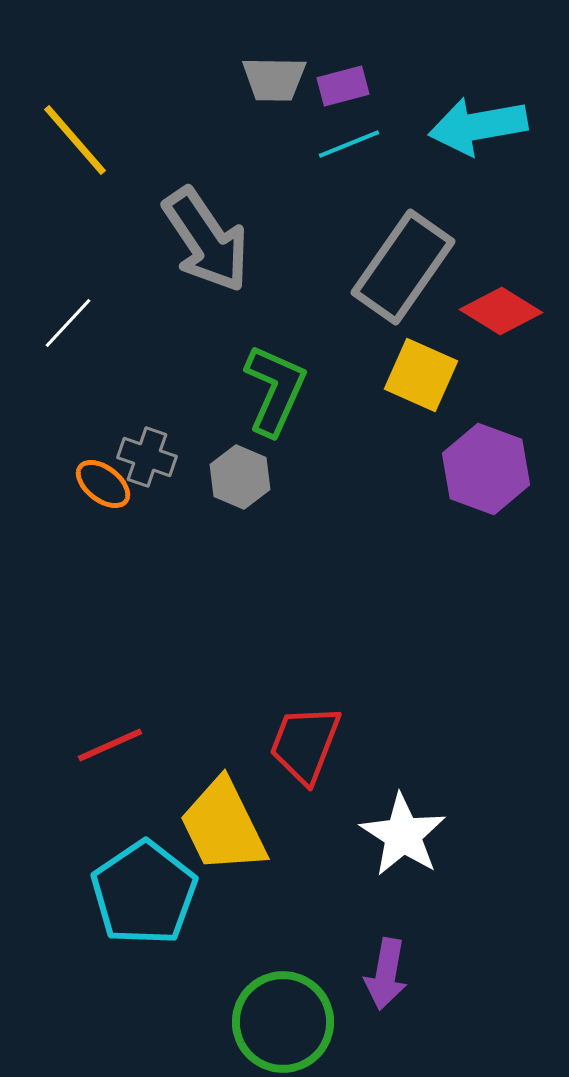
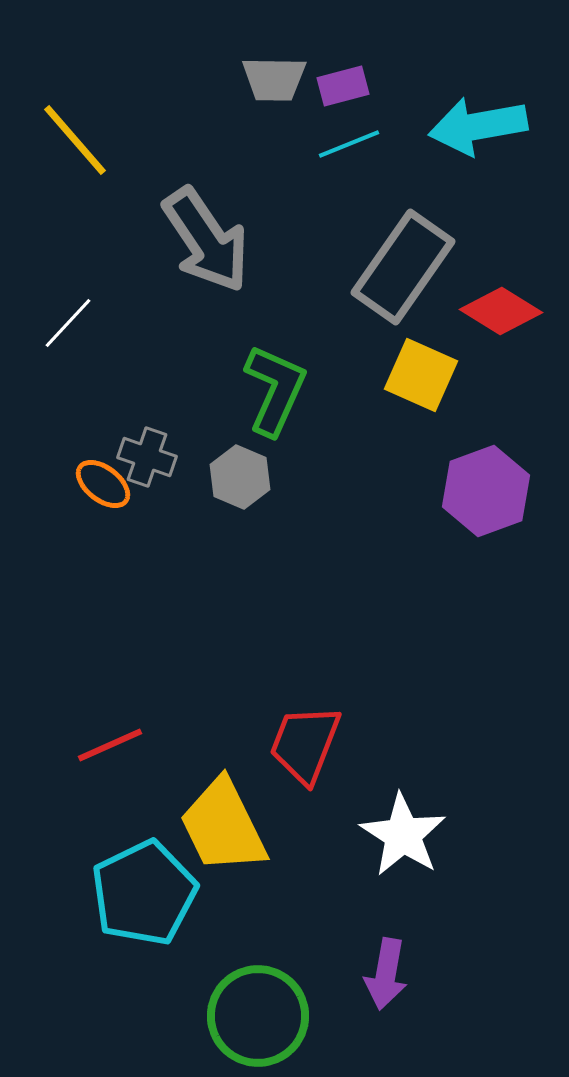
purple hexagon: moved 22 px down; rotated 20 degrees clockwise
cyan pentagon: rotated 8 degrees clockwise
green circle: moved 25 px left, 6 px up
